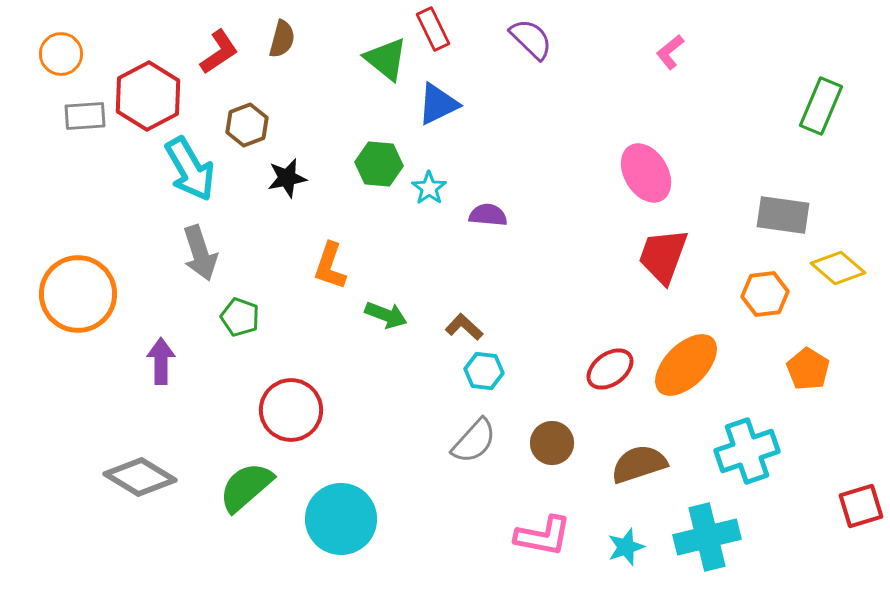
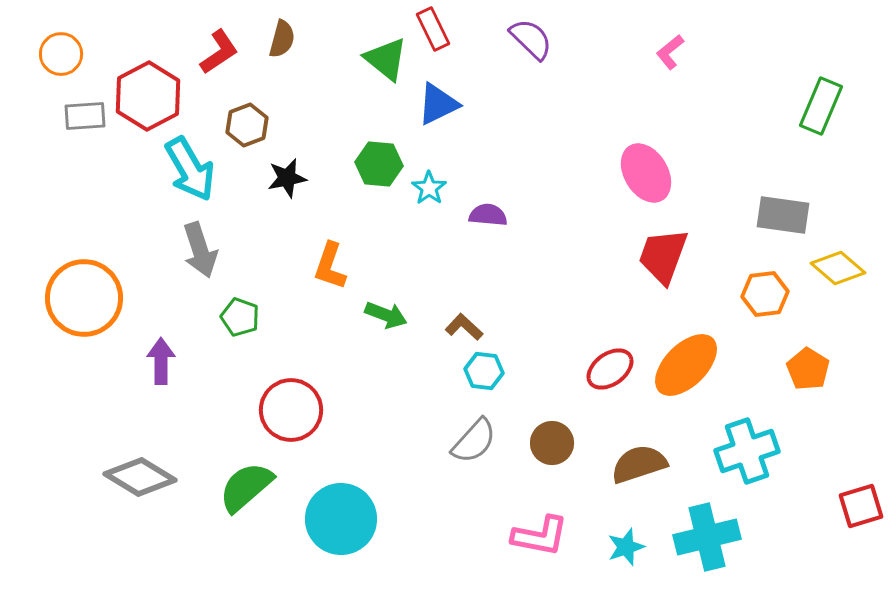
gray arrow at (200, 253): moved 3 px up
orange circle at (78, 294): moved 6 px right, 4 px down
pink L-shape at (543, 536): moved 3 px left
